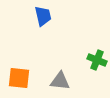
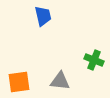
green cross: moved 3 px left
orange square: moved 4 px down; rotated 15 degrees counterclockwise
